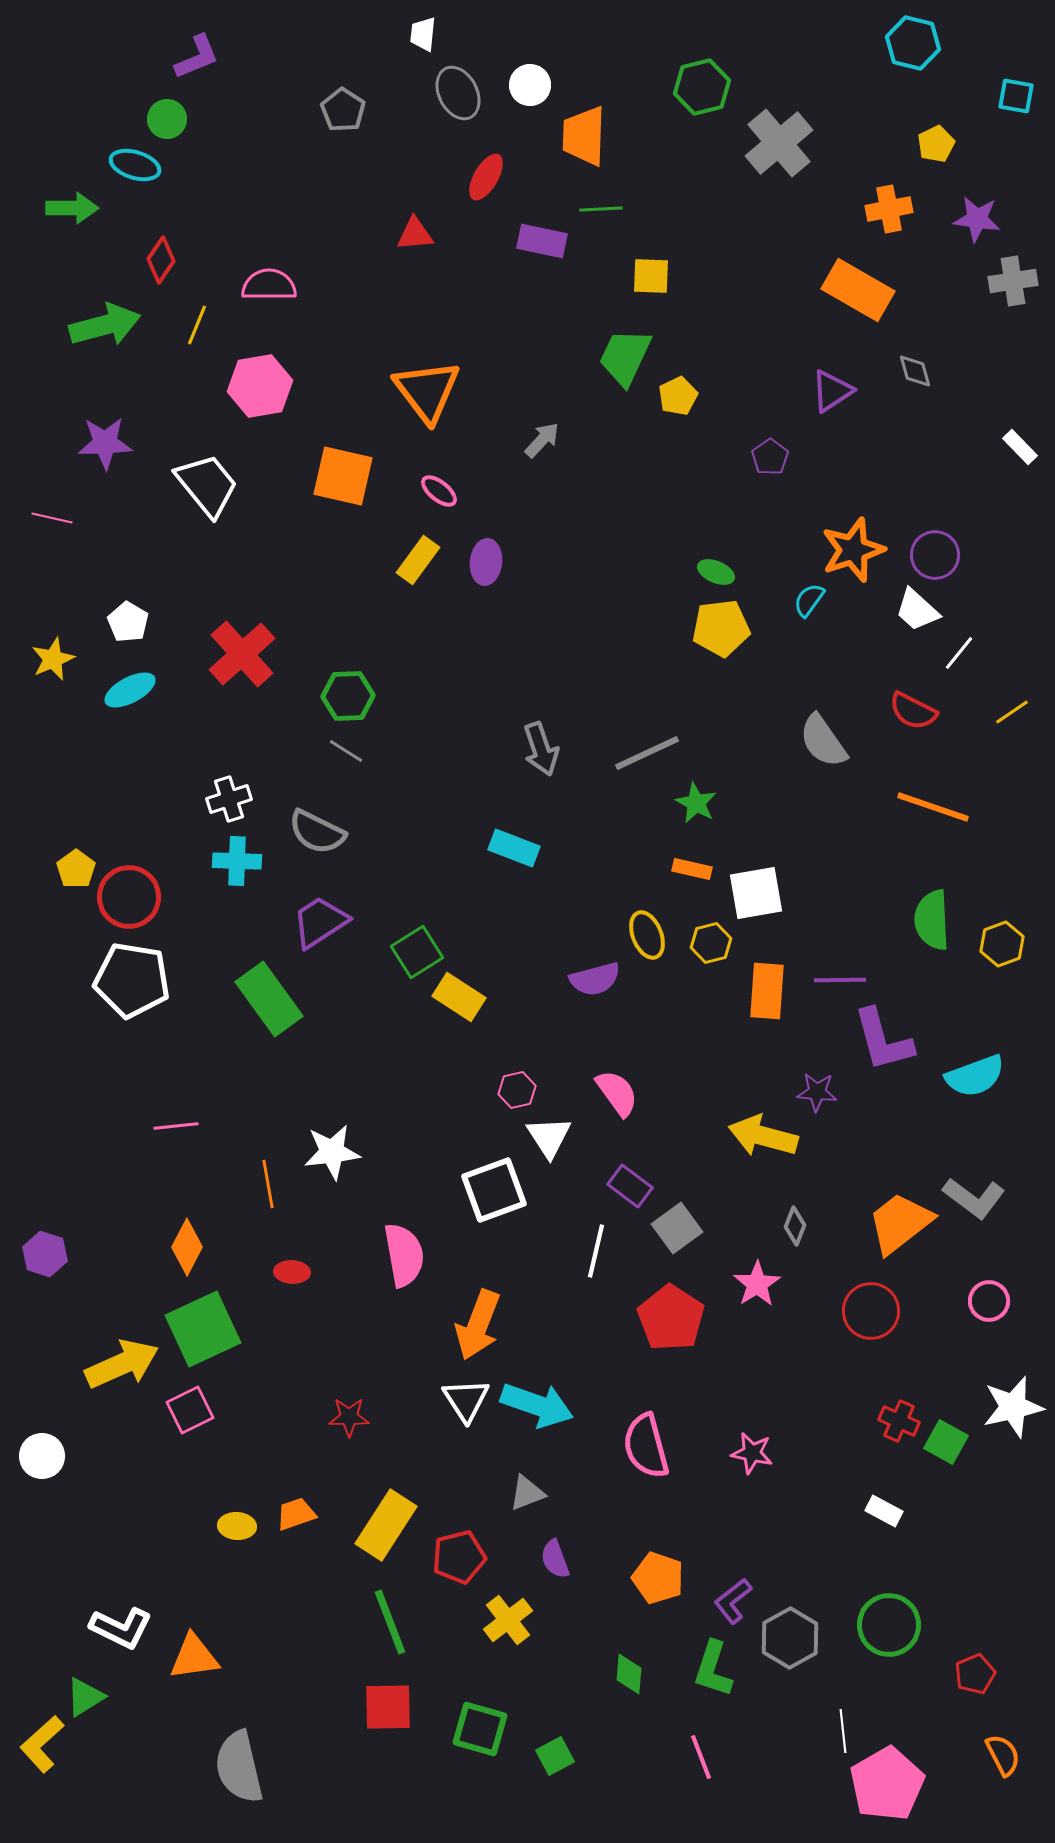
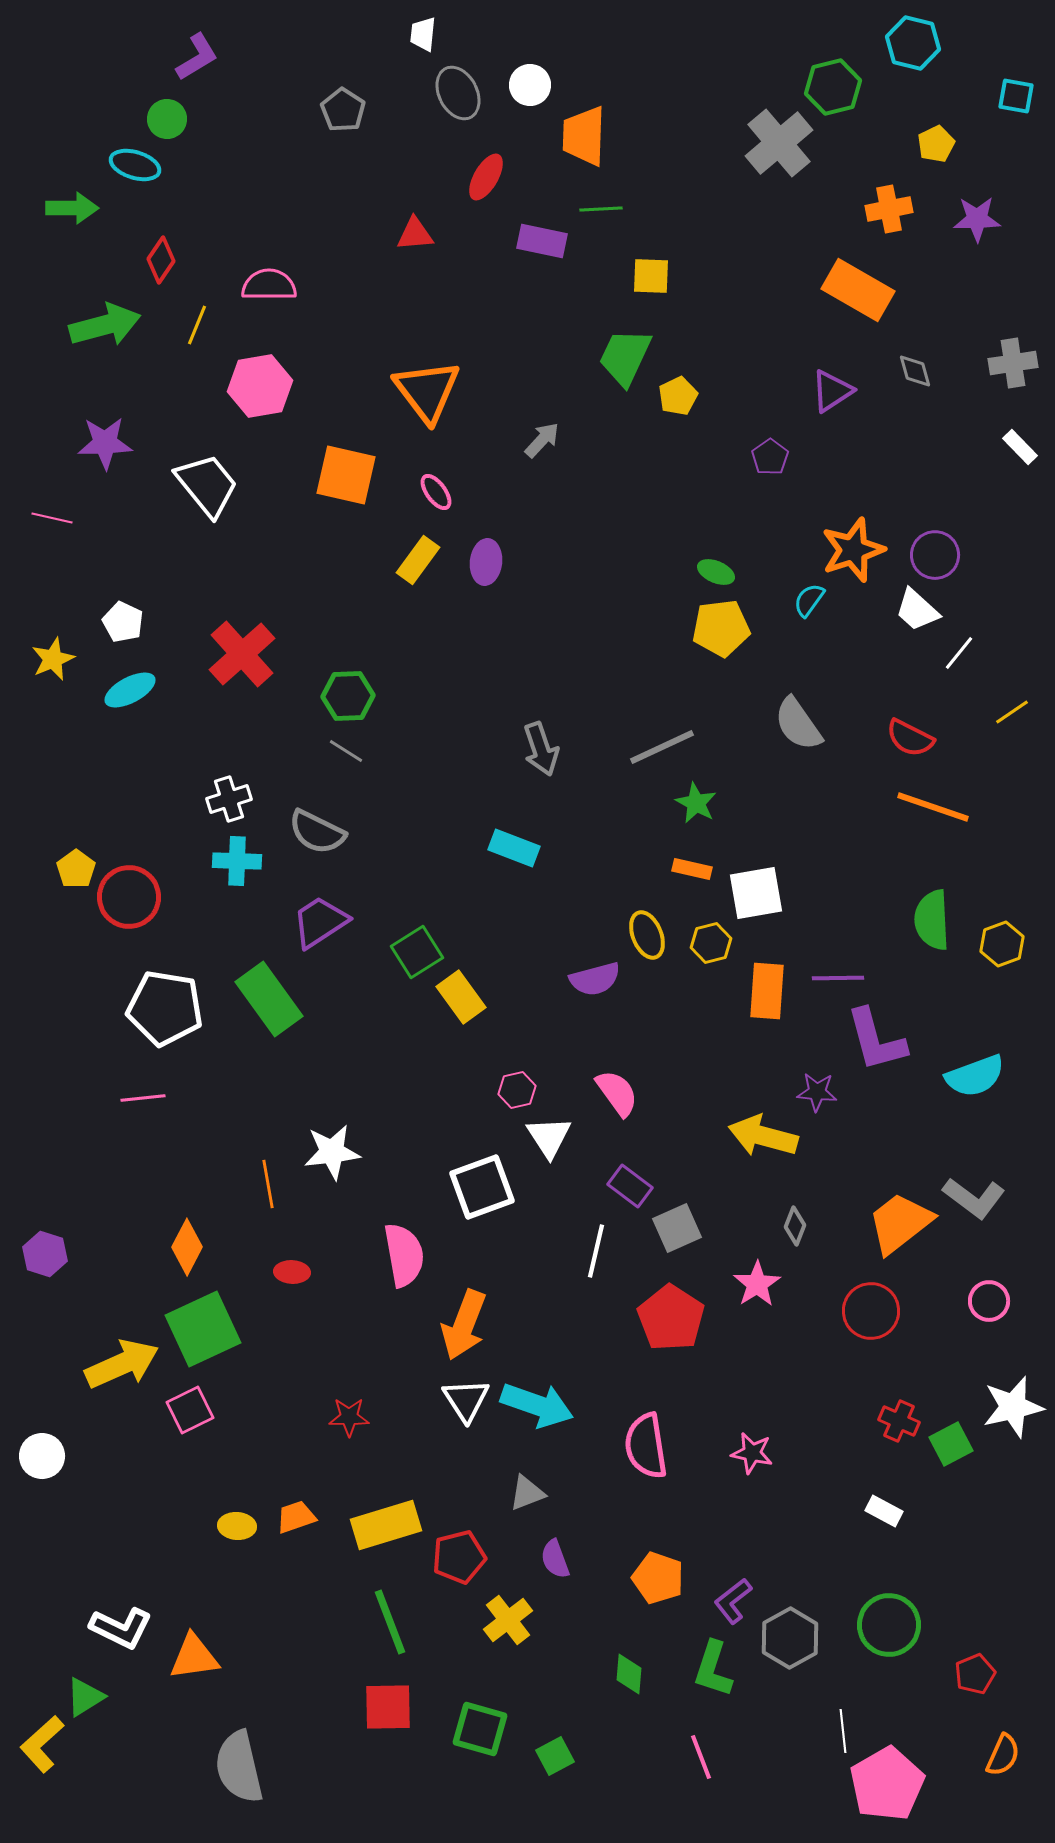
purple L-shape at (197, 57): rotated 9 degrees counterclockwise
green hexagon at (702, 87): moved 131 px right
purple star at (977, 219): rotated 9 degrees counterclockwise
gray cross at (1013, 281): moved 82 px down
orange square at (343, 476): moved 3 px right, 1 px up
pink ellipse at (439, 491): moved 3 px left, 1 px down; rotated 15 degrees clockwise
white pentagon at (128, 622): moved 5 px left; rotated 6 degrees counterclockwise
red semicircle at (913, 711): moved 3 px left, 27 px down
gray semicircle at (823, 741): moved 25 px left, 17 px up
gray line at (647, 753): moved 15 px right, 6 px up
white pentagon at (132, 980): moved 33 px right, 28 px down
purple line at (840, 980): moved 2 px left, 2 px up
yellow rectangle at (459, 997): moved 2 px right; rotated 21 degrees clockwise
purple L-shape at (883, 1040): moved 7 px left
pink line at (176, 1126): moved 33 px left, 28 px up
white square at (494, 1190): moved 12 px left, 3 px up
gray square at (677, 1228): rotated 12 degrees clockwise
orange arrow at (478, 1325): moved 14 px left
green square at (946, 1442): moved 5 px right, 2 px down; rotated 33 degrees clockwise
pink semicircle at (646, 1446): rotated 6 degrees clockwise
orange trapezoid at (296, 1514): moved 3 px down
yellow rectangle at (386, 1525): rotated 40 degrees clockwise
orange semicircle at (1003, 1755): rotated 51 degrees clockwise
